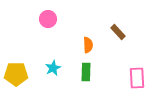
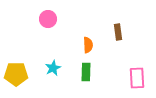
brown rectangle: rotated 35 degrees clockwise
